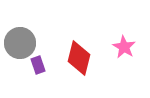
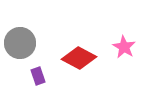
red diamond: rotated 76 degrees counterclockwise
purple rectangle: moved 11 px down
